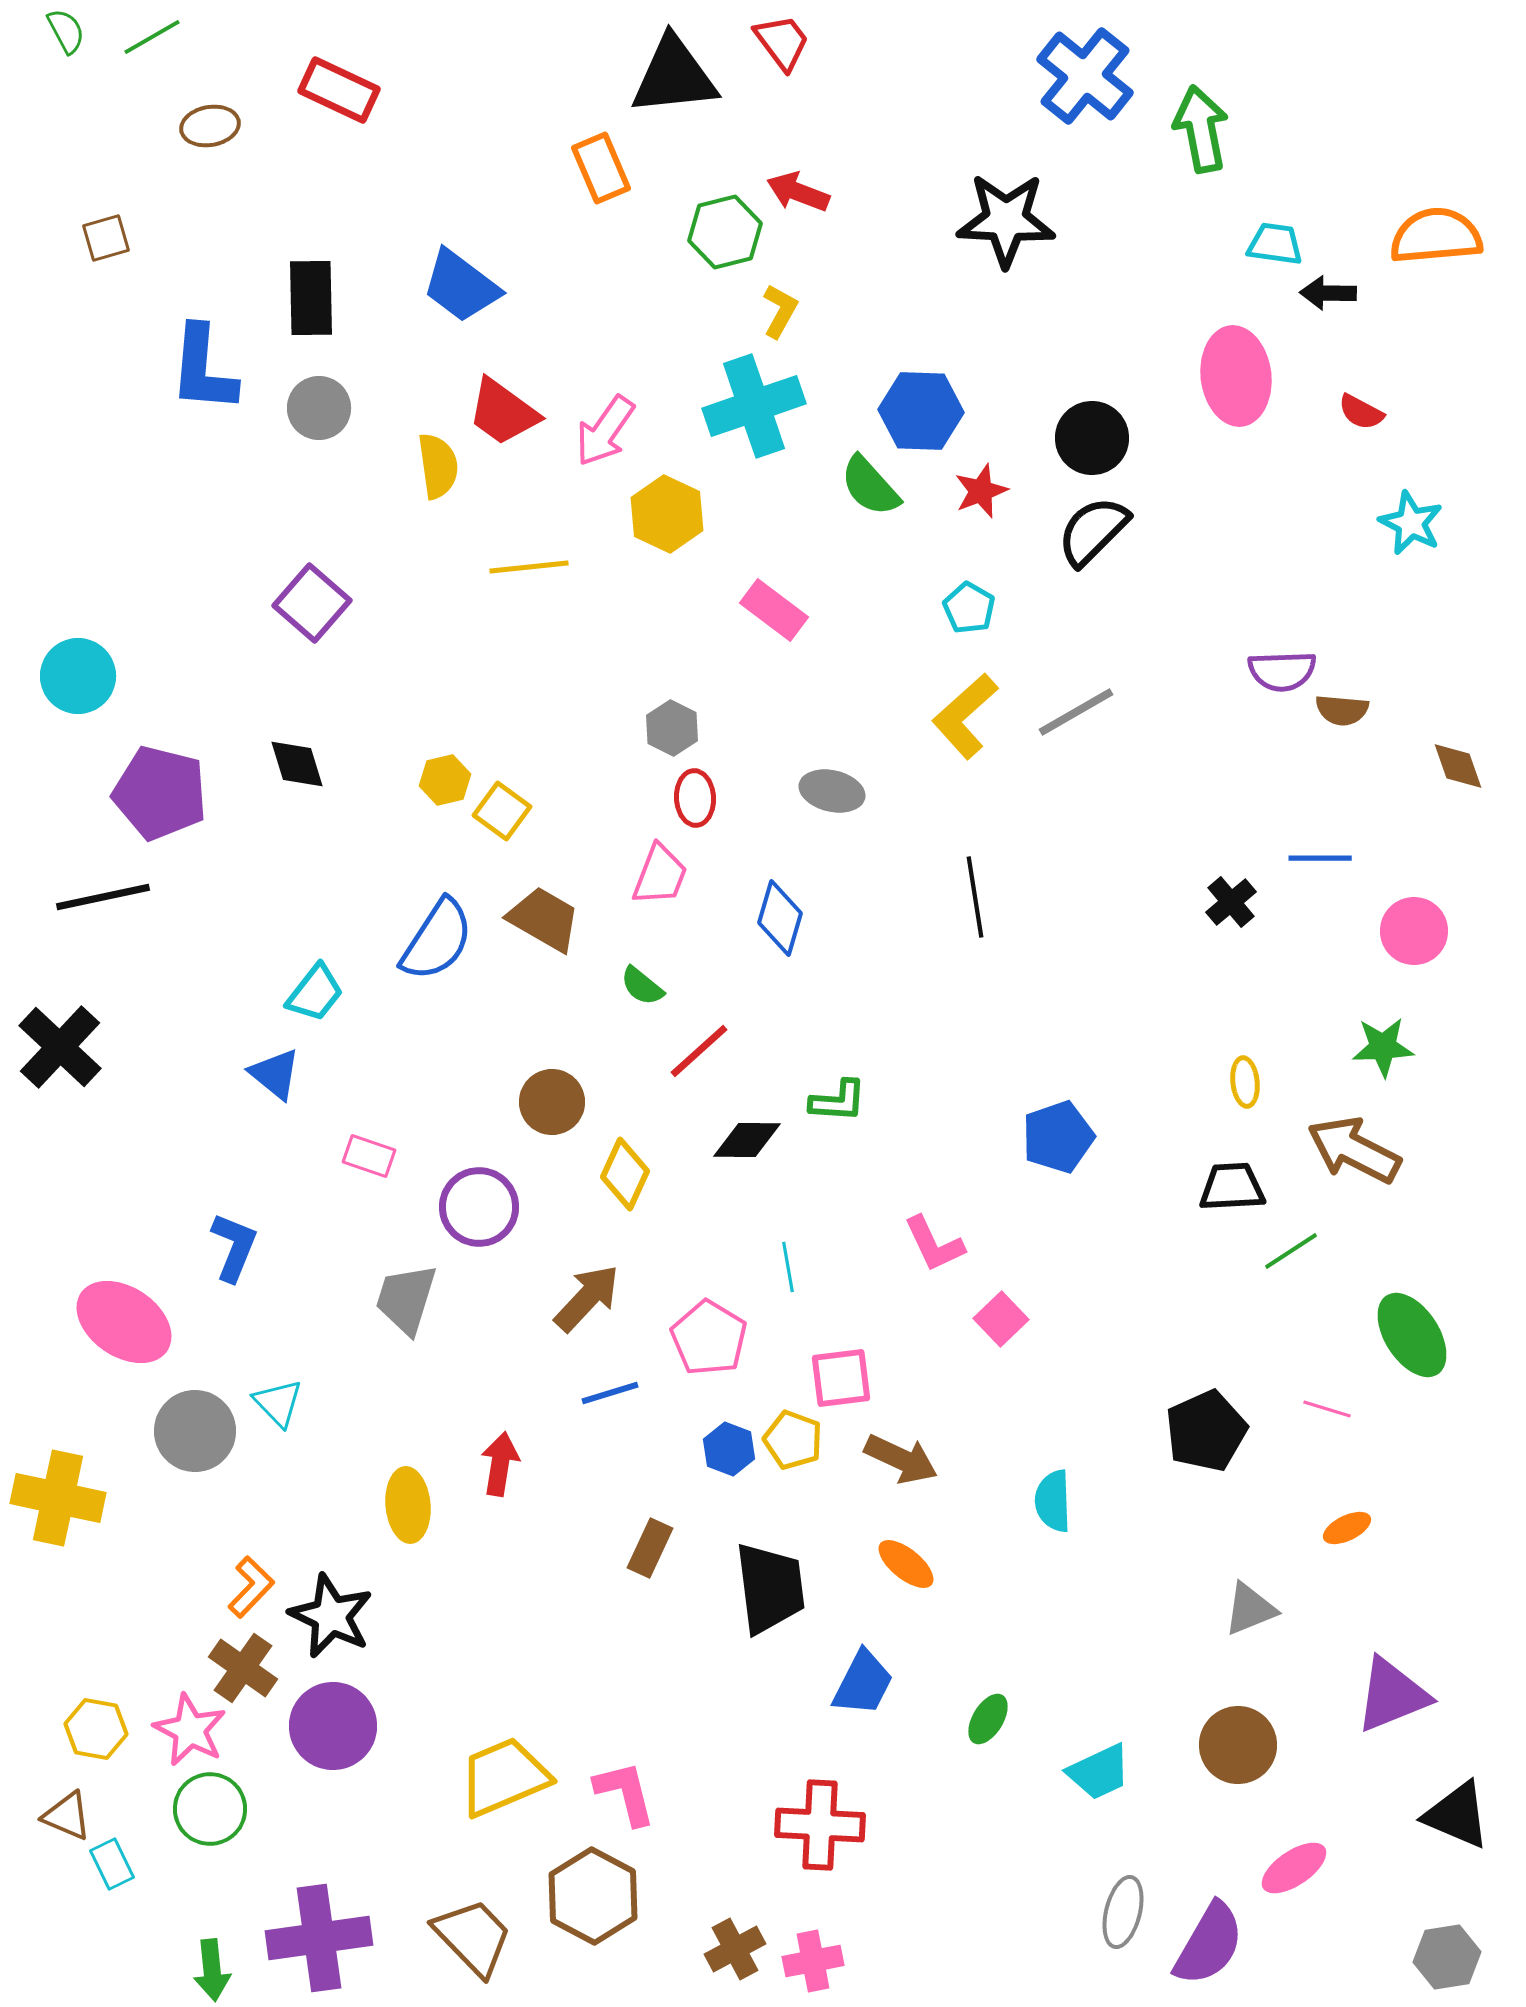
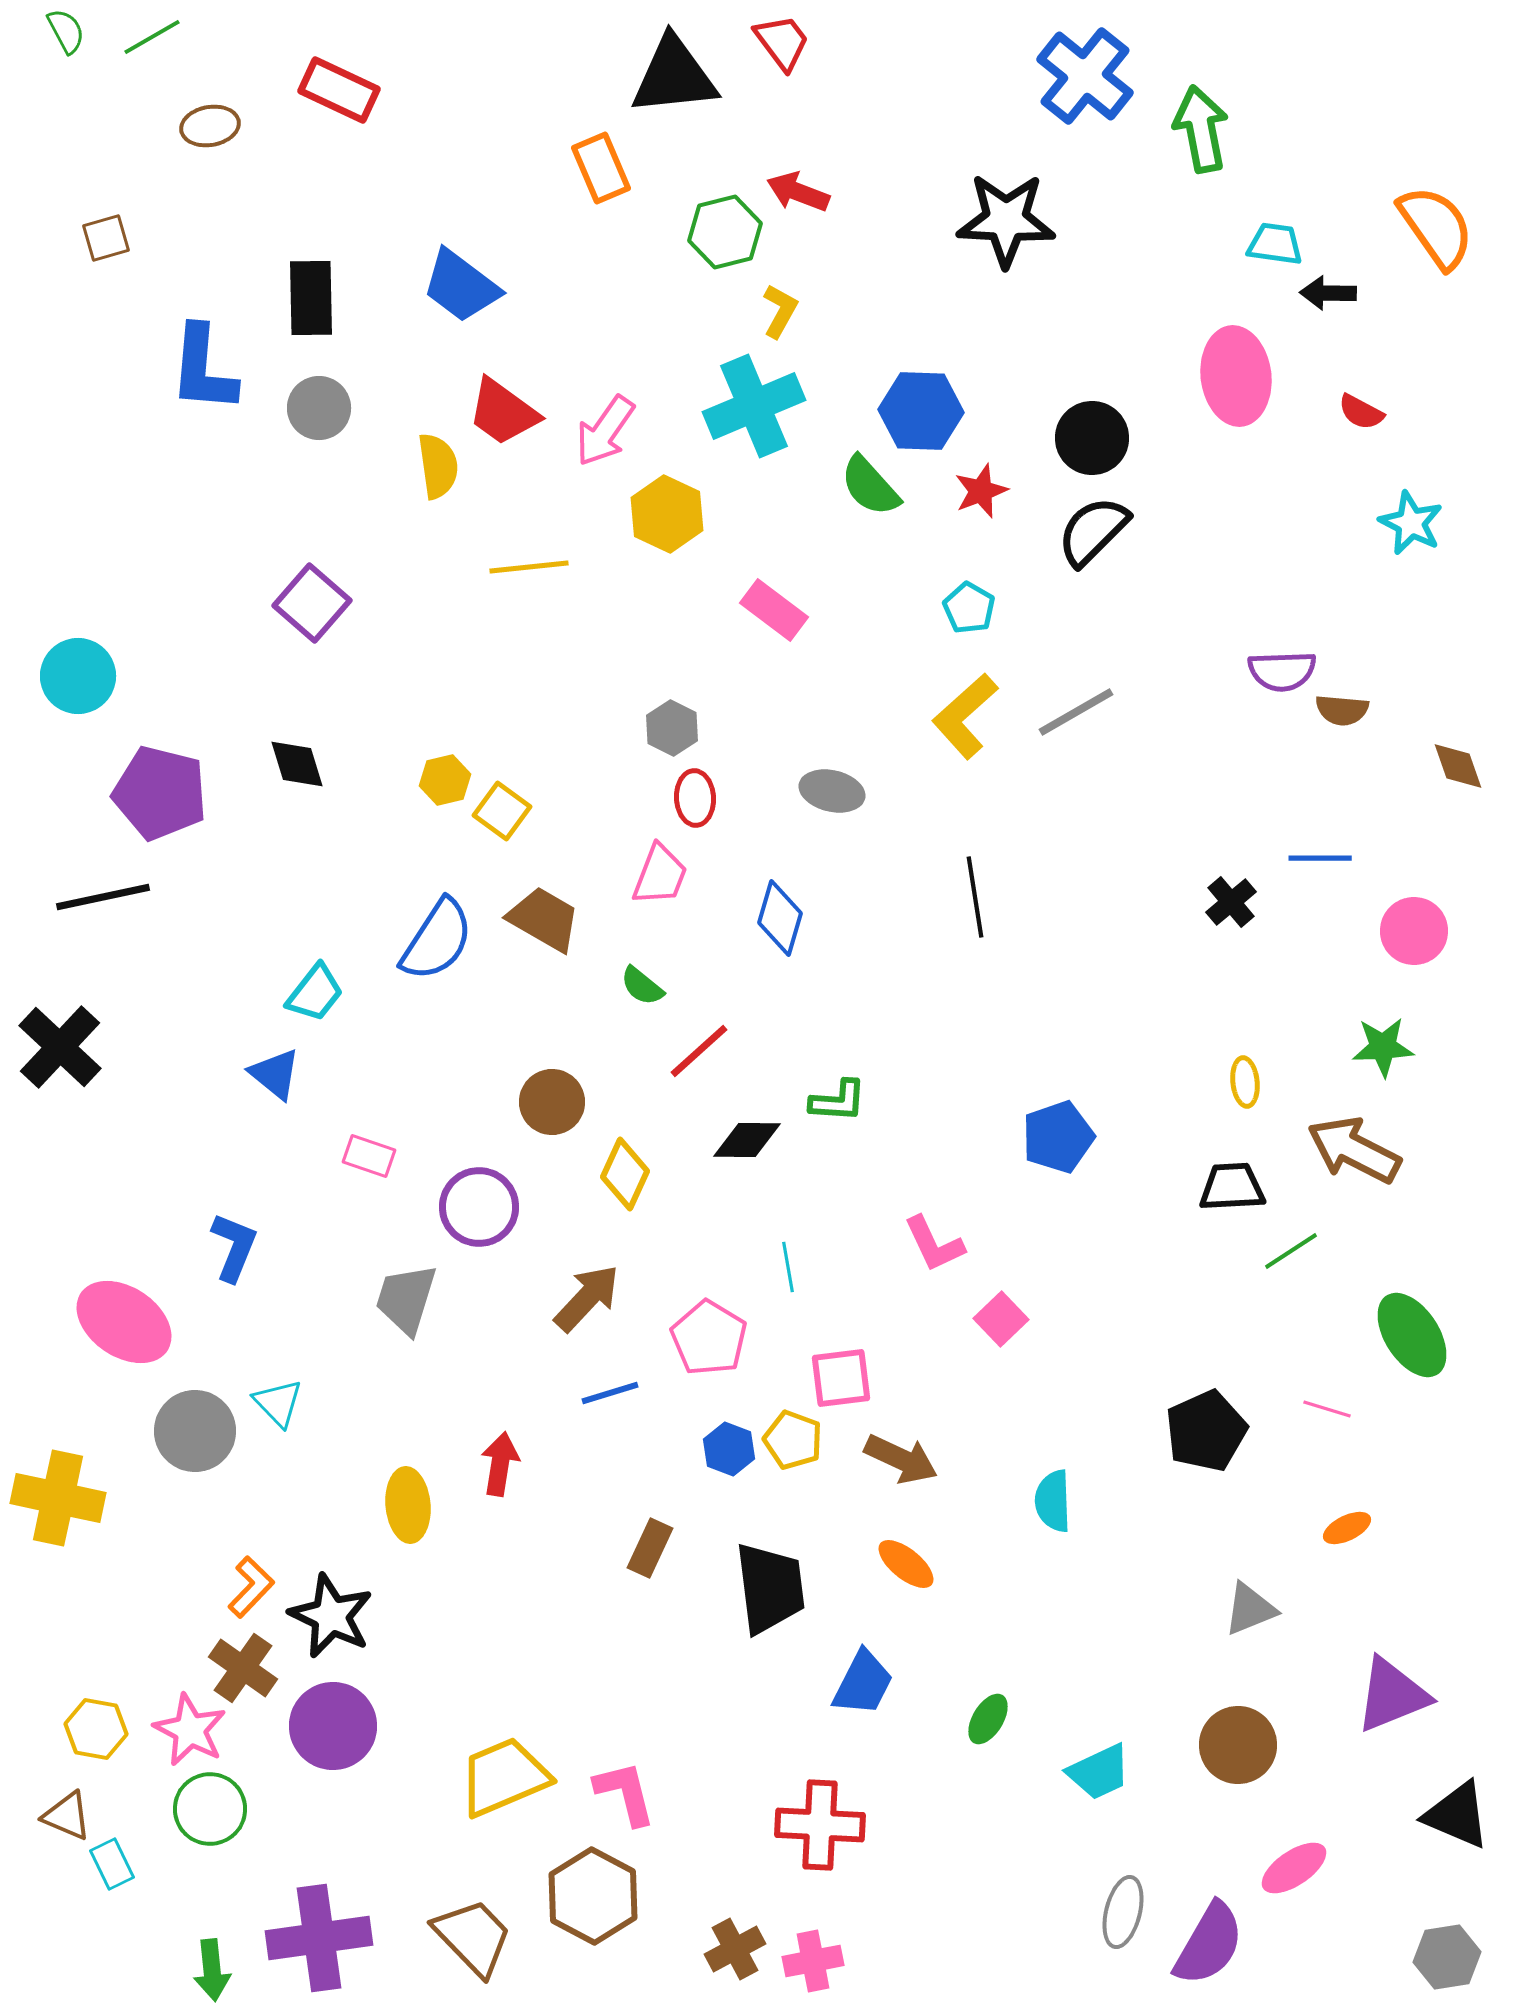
orange semicircle at (1436, 236): moved 9 px up; rotated 60 degrees clockwise
cyan cross at (754, 406): rotated 4 degrees counterclockwise
